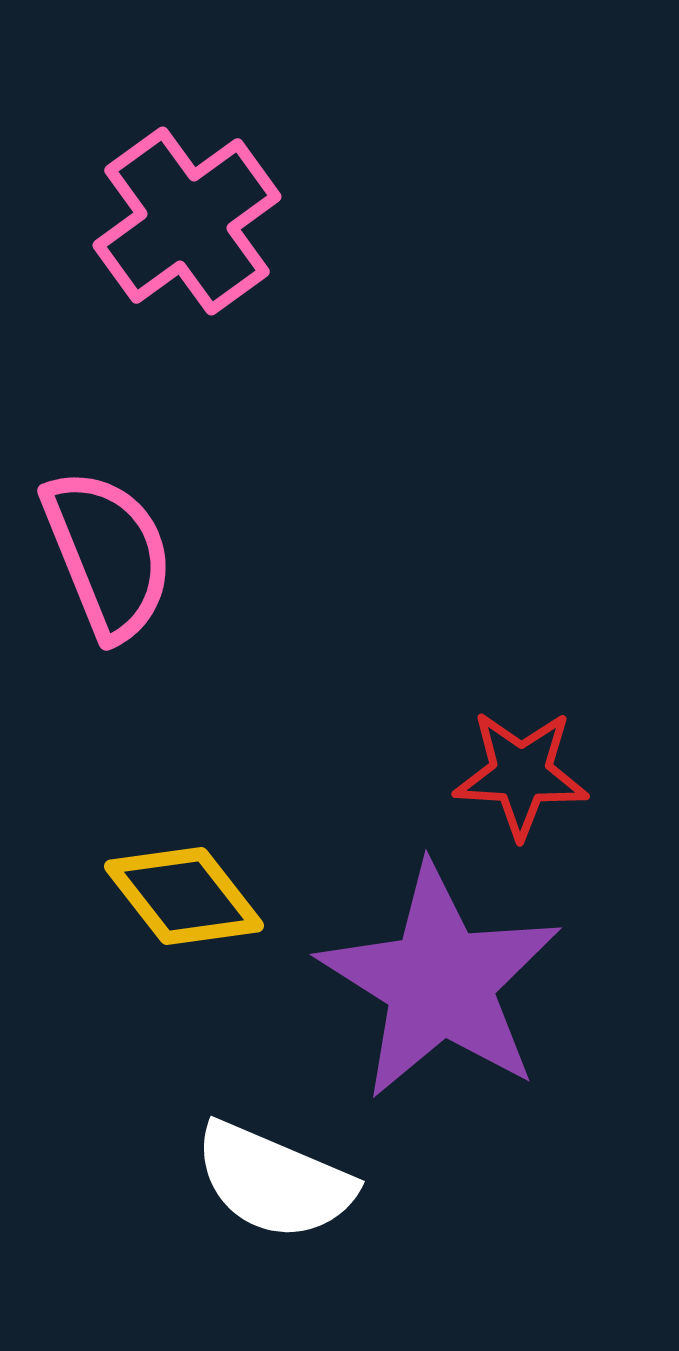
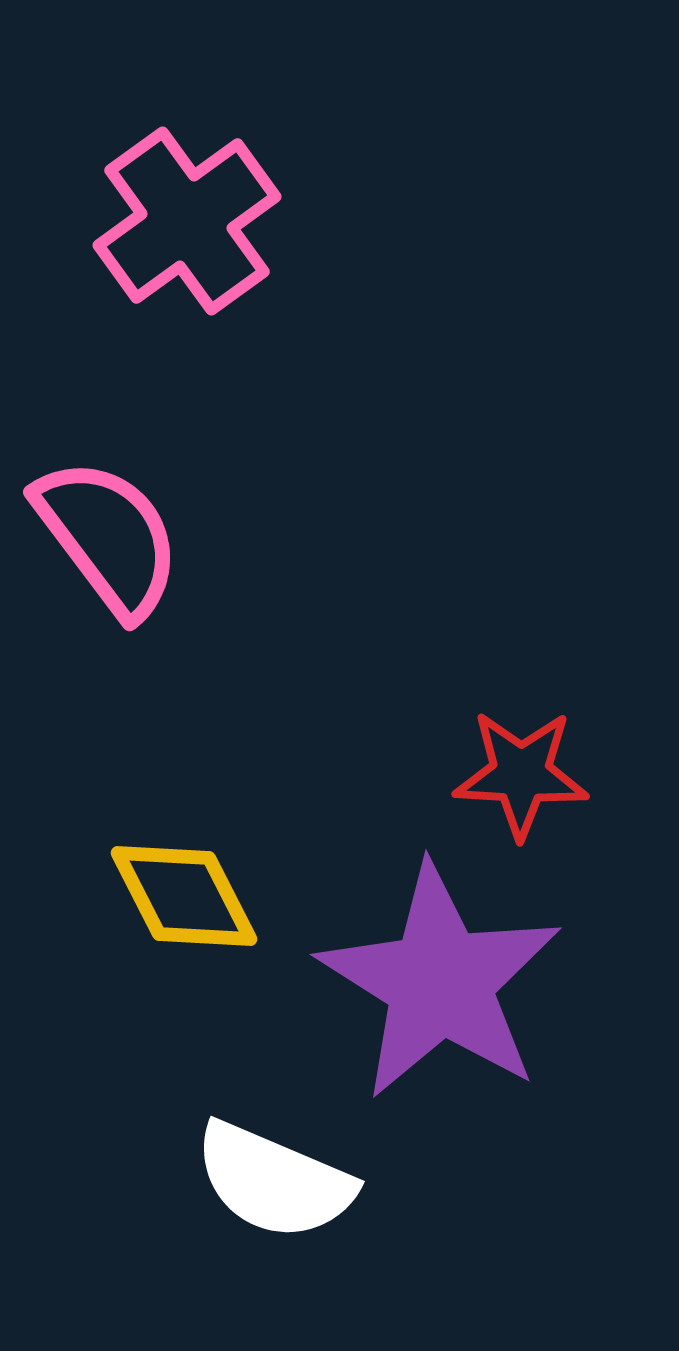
pink semicircle: moved 17 px up; rotated 15 degrees counterclockwise
yellow diamond: rotated 11 degrees clockwise
